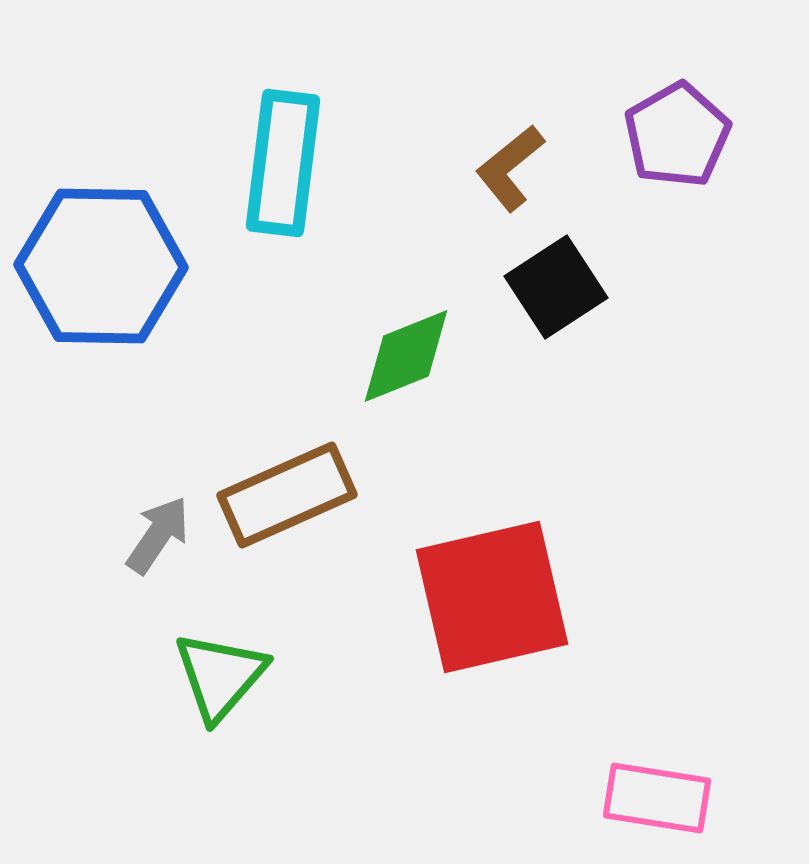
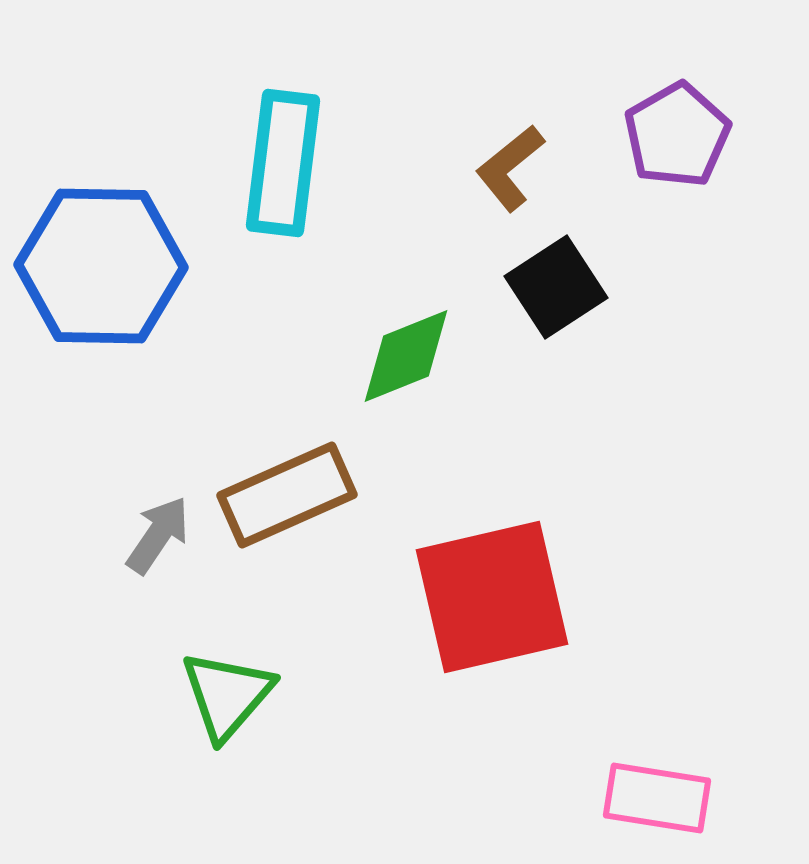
green triangle: moved 7 px right, 19 px down
